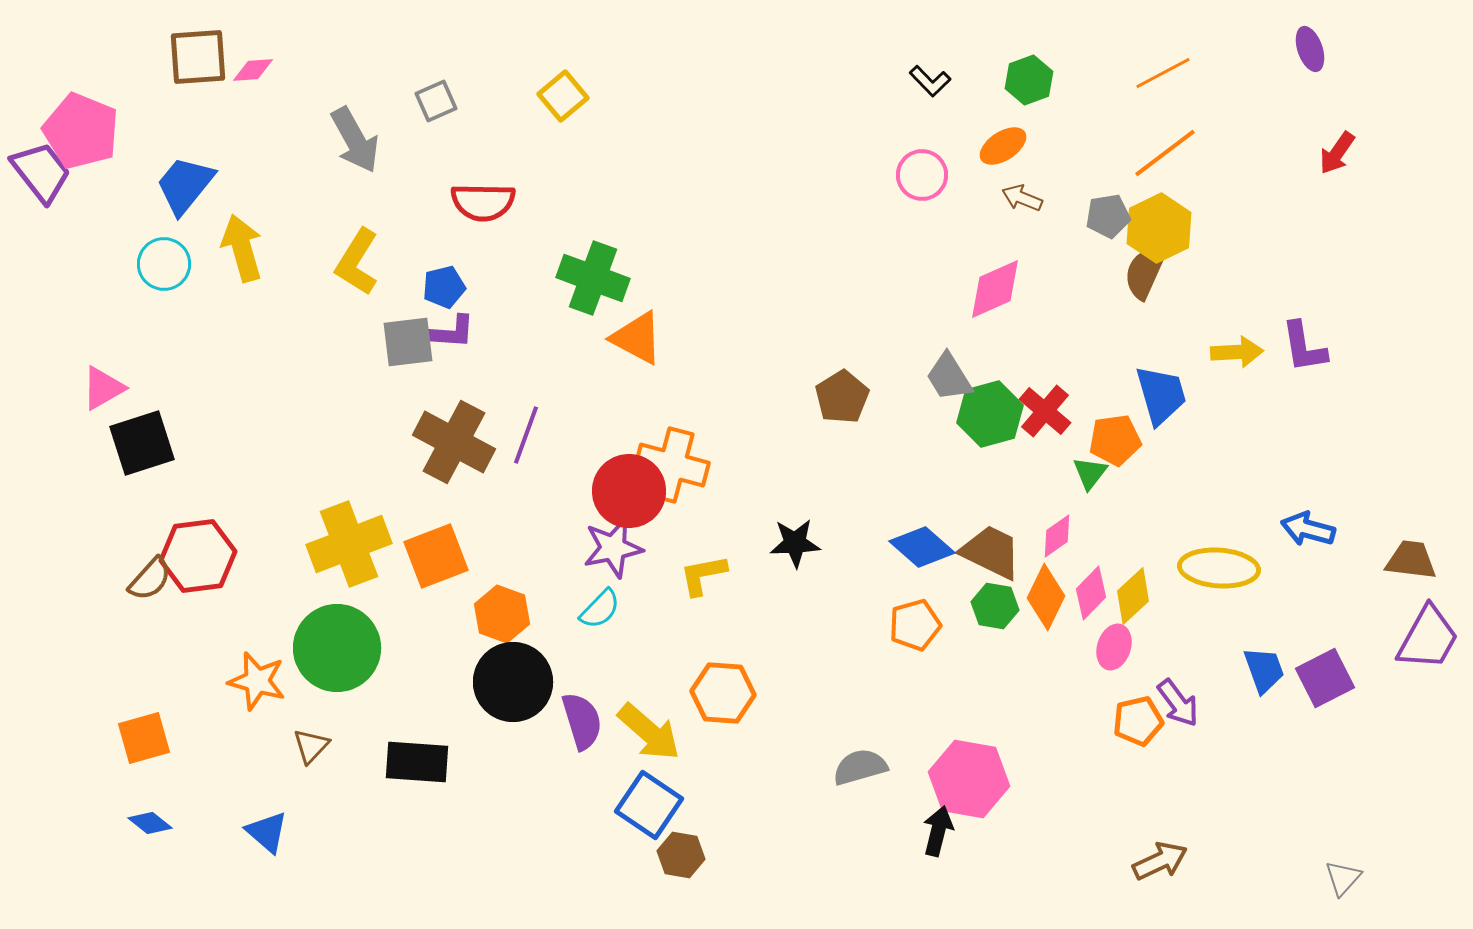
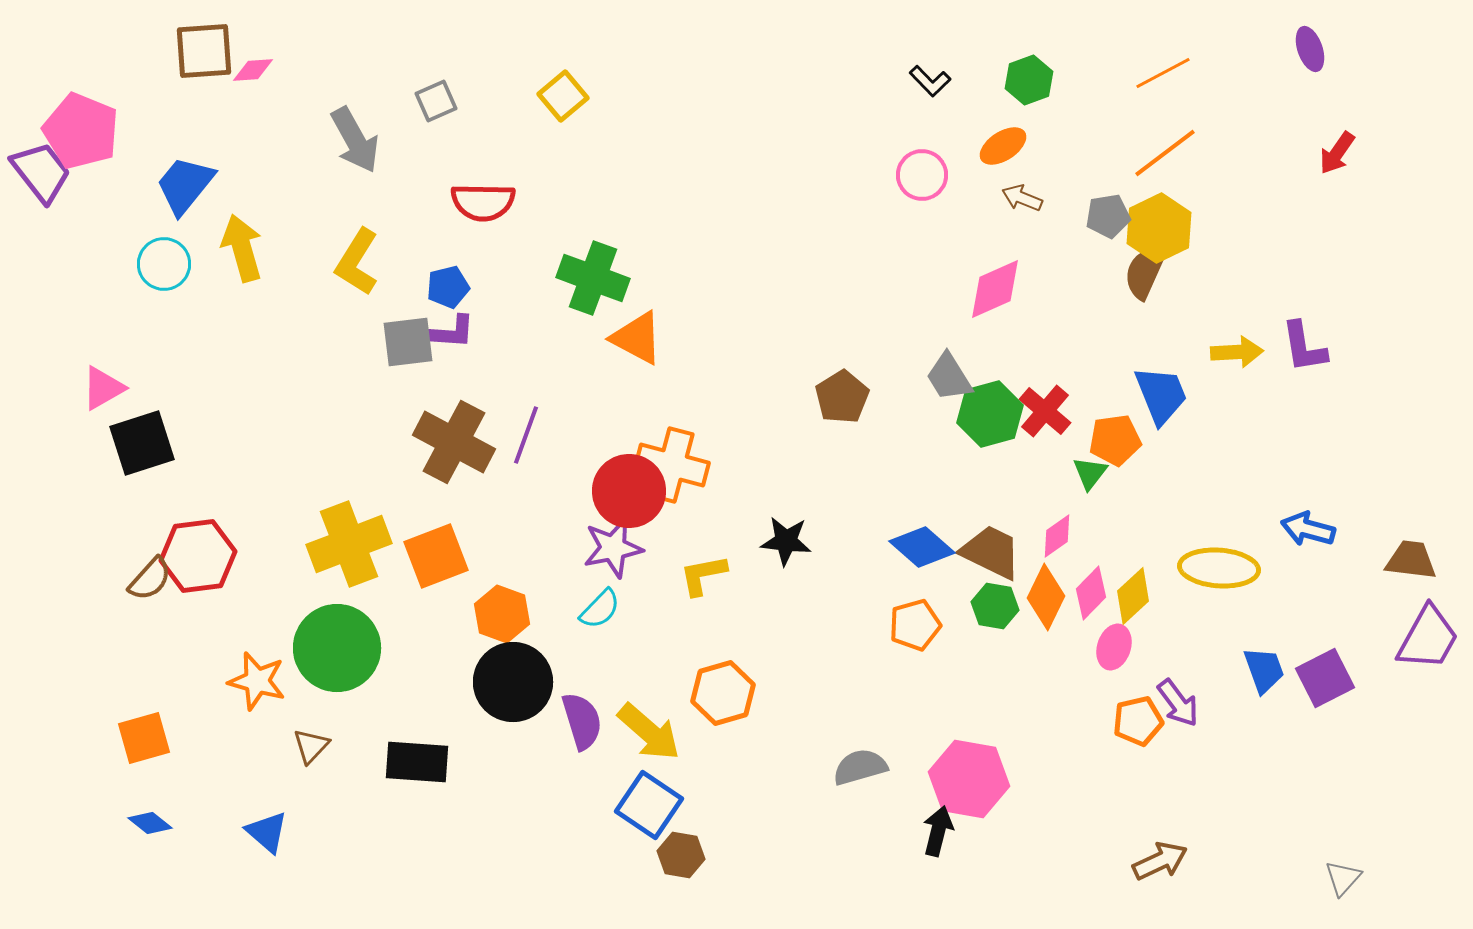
brown square at (198, 57): moved 6 px right, 6 px up
blue pentagon at (444, 287): moved 4 px right
blue trapezoid at (1161, 395): rotated 6 degrees counterclockwise
black star at (795, 543): moved 9 px left, 2 px up; rotated 9 degrees clockwise
orange hexagon at (723, 693): rotated 20 degrees counterclockwise
